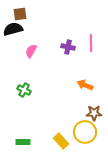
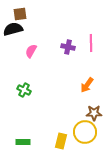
orange arrow: moved 2 px right; rotated 77 degrees counterclockwise
yellow rectangle: rotated 56 degrees clockwise
